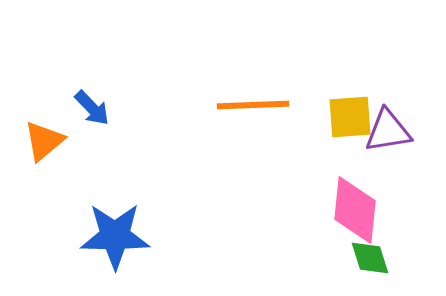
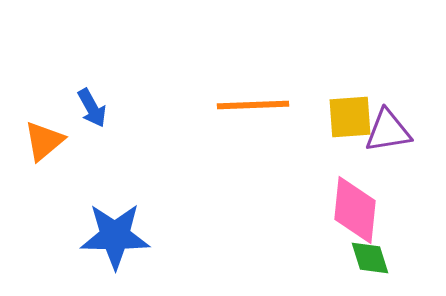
blue arrow: rotated 15 degrees clockwise
